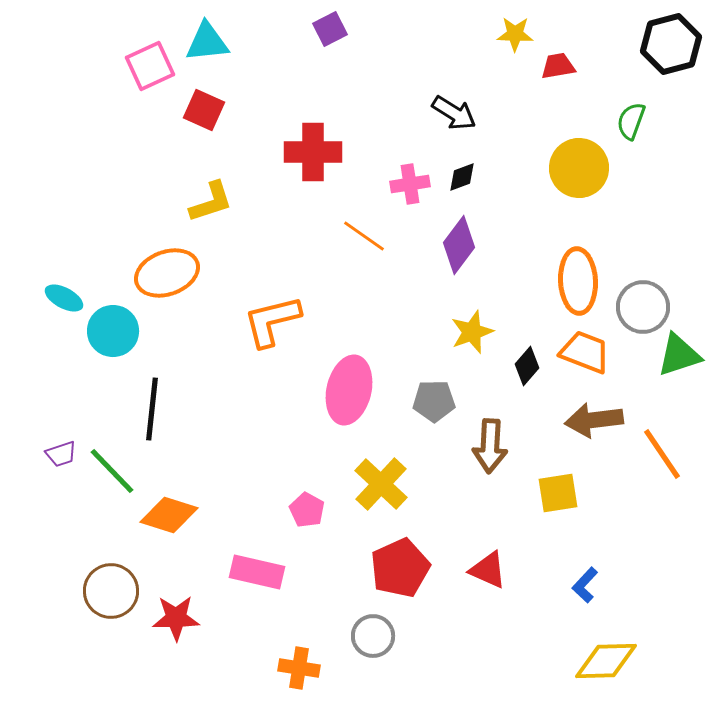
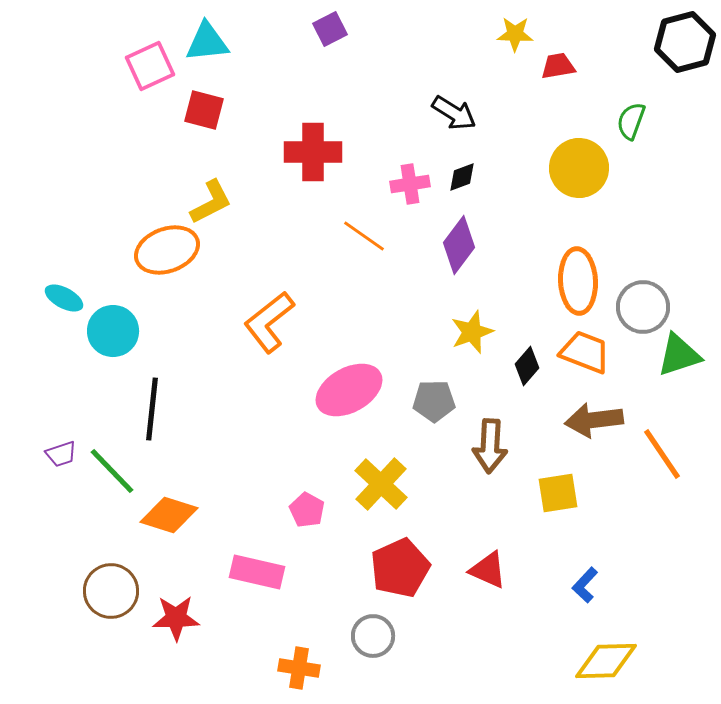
black hexagon at (671, 44): moved 14 px right, 2 px up
red square at (204, 110): rotated 9 degrees counterclockwise
yellow L-shape at (211, 202): rotated 9 degrees counterclockwise
orange ellipse at (167, 273): moved 23 px up
orange L-shape at (272, 321): moved 3 px left, 1 px down; rotated 24 degrees counterclockwise
pink ellipse at (349, 390): rotated 48 degrees clockwise
